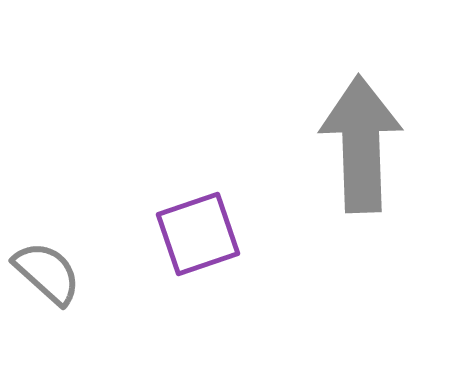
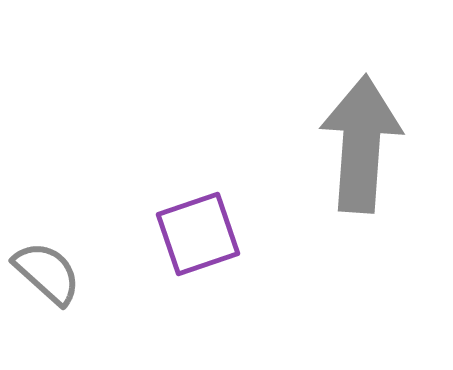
gray arrow: rotated 6 degrees clockwise
